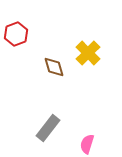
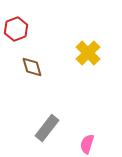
red hexagon: moved 5 px up
brown diamond: moved 22 px left
gray rectangle: moved 1 px left
